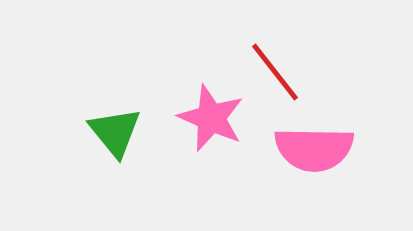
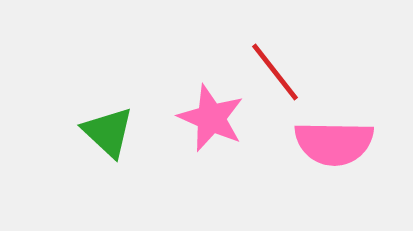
green triangle: moved 7 px left; rotated 8 degrees counterclockwise
pink semicircle: moved 20 px right, 6 px up
